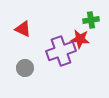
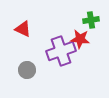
gray circle: moved 2 px right, 2 px down
